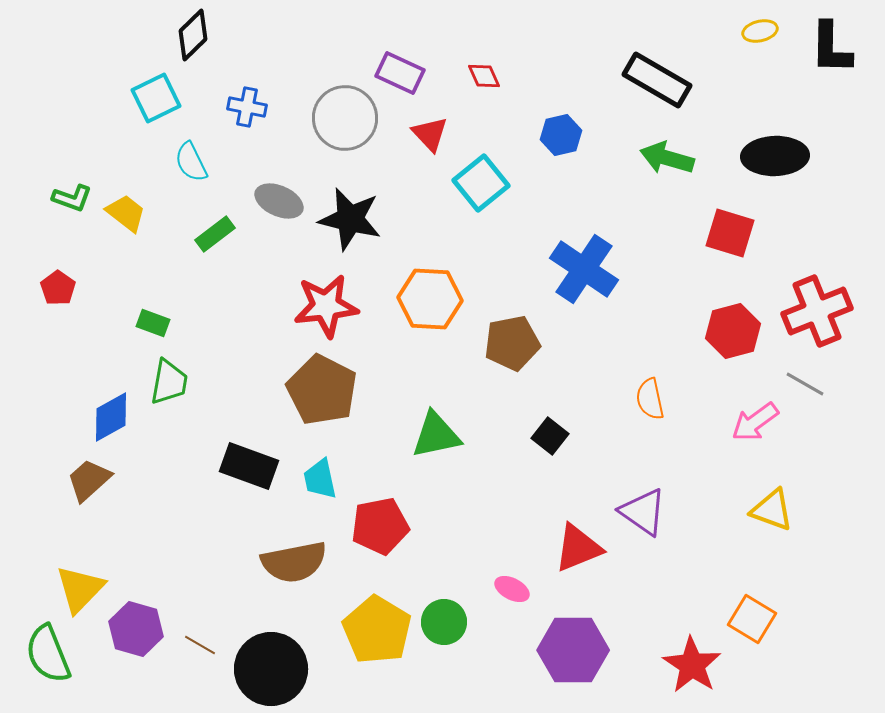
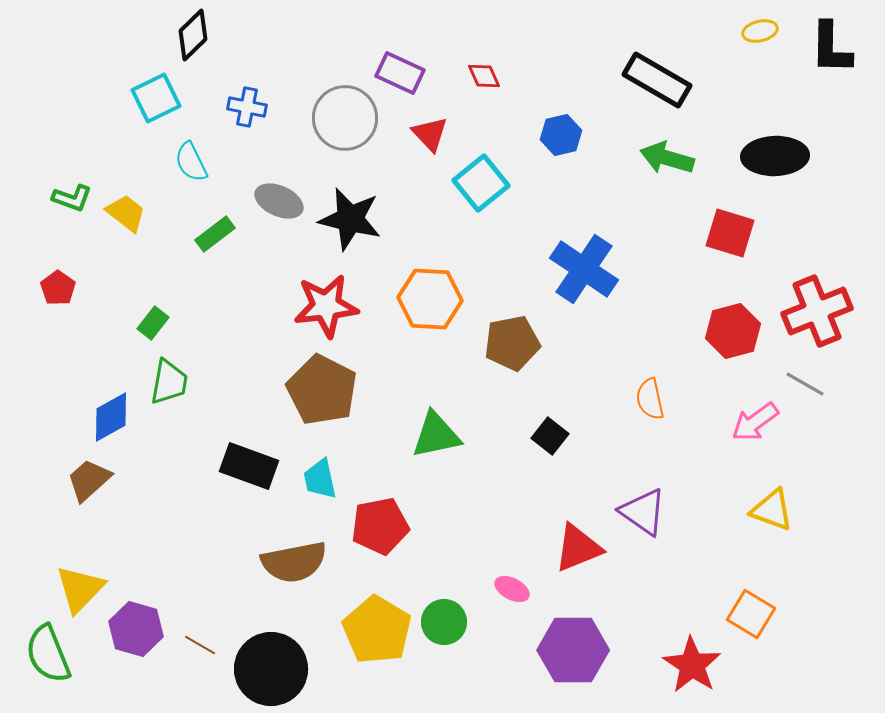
green rectangle at (153, 323): rotated 72 degrees counterclockwise
orange square at (752, 619): moved 1 px left, 5 px up
